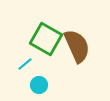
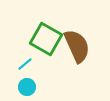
cyan circle: moved 12 px left, 2 px down
